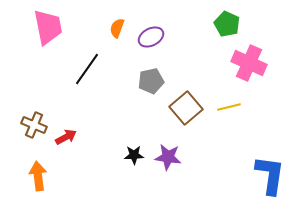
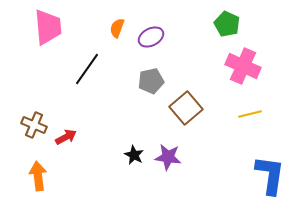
pink trapezoid: rotated 6 degrees clockwise
pink cross: moved 6 px left, 3 px down
yellow line: moved 21 px right, 7 px down
black star: rotated 30 degrees clockwise
